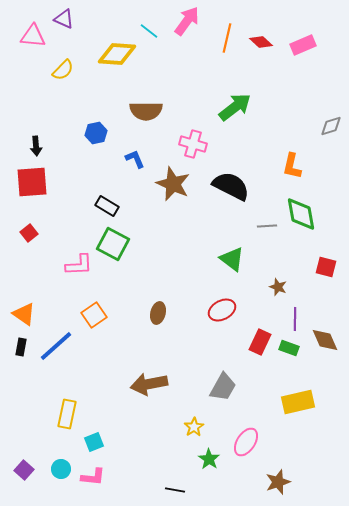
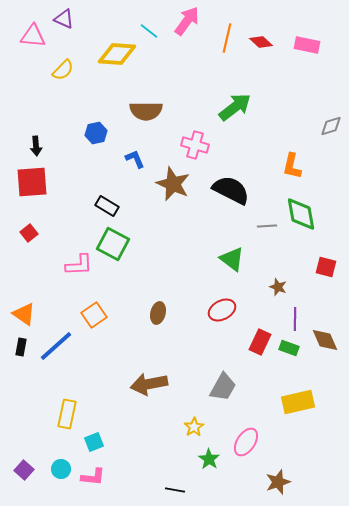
pink rectangle at (303, 45): moved 4 px right; rotated 35 degrees clockwise
pink cross at (193, 144): moved 2 px right, 1 px down
black semicircle at (231, 186): moved 4 px down
